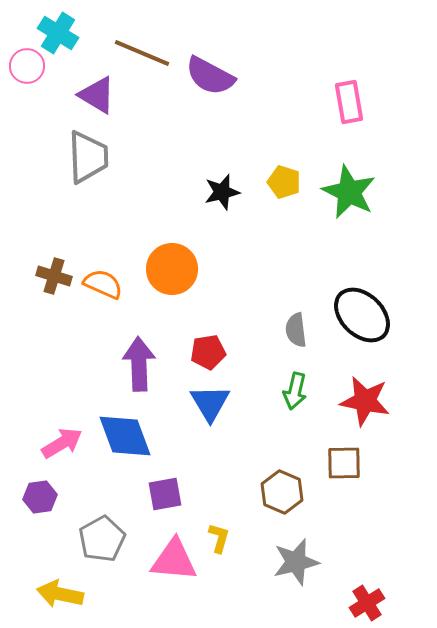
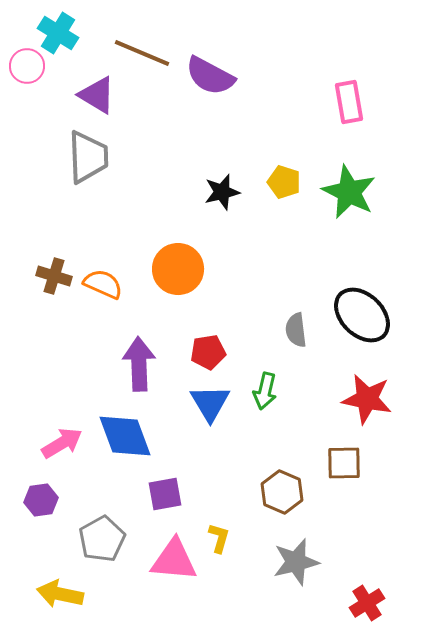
orange circle: moved 6 px right
green arrow: moved 30 px left
red star: moved 2 px right, 2 px up
purple hexagon: moved 1 px right, 3 px down
